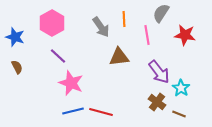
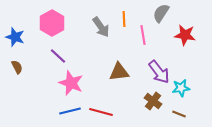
pink line: moved 4 px left
brown triangle: moved 15 px down
cyan star: rotated 30 degrees clockwise
brown cross: moved 4 px left, 1 px up
blue line: moved 3 px left
